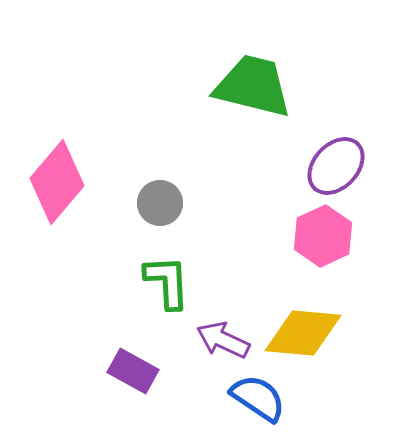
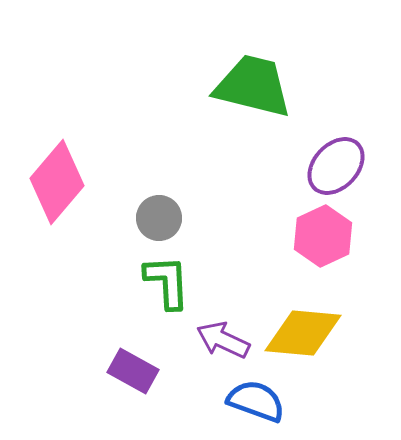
gray circle: moved 1 px left, 15 px down
blue semicircle: moved 2 px left, 3 px down; rotated 14 degrees counterclockwise
